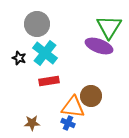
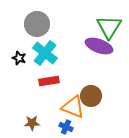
orange triangle: rotated 15 degrees clockwise
blue cross: moved 2 px left, 4 px down
